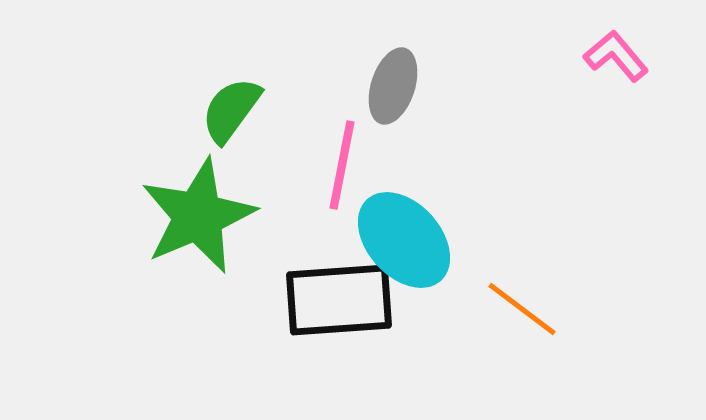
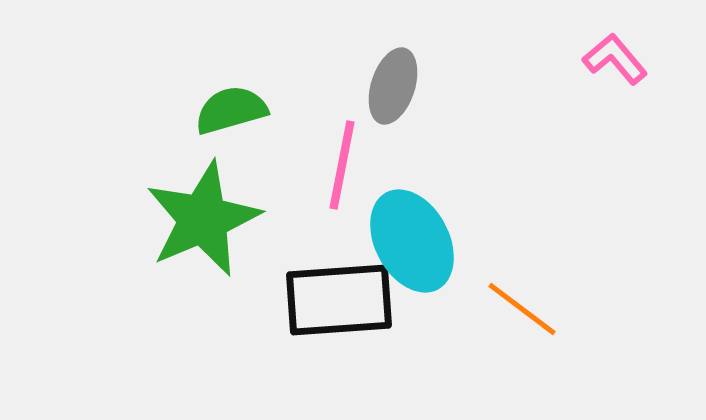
pink L-shape: moved 1 px left, 3 px down
green semicircle: rotated 38 degrees clockwise
green star: moved 5 px right, 3 px down
cyan ellipse: moved 8 px right, 1 px down; rotated 14 degrees clockwise
